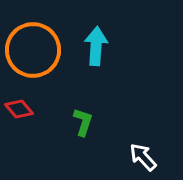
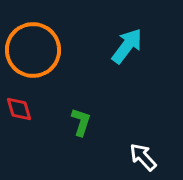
cyan arrow: moved 31 px right; rotated 33 degrees clockwise
red diamond: rotated 24 degrees clockwise
green L-shape: moved 2 px left
